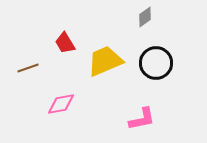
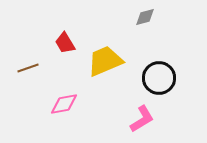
gray diamond: rotated 20 degrees clockwise
black circle: moved 3 px right, 15 px down
pink diamond: moved 3 px right
pink L-shape: rotated 20 degrees counterclockwise
